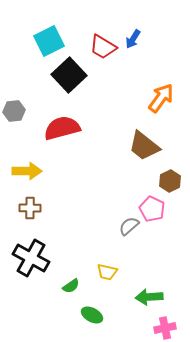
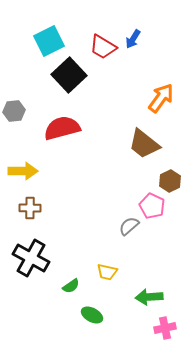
brown trapezoid: moved 2 px up
yellow arrow: moved 4 px left
pink pentagon: moved 3 px up
